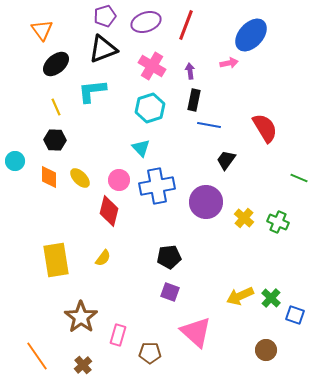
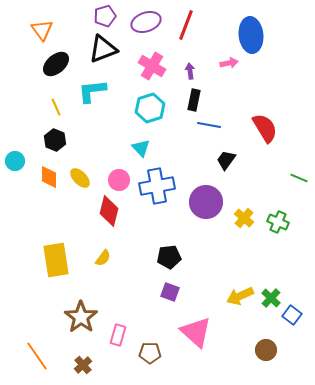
blue ellipse at (251, 35): rotated 48 degrees counterclockwise
black hexagon at (55, 140): rotated 20 degrees clockwise
blue square at (295, 315): moved 3 px left; rotated 18 degrees clockwise
